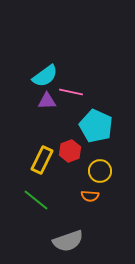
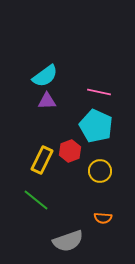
pink line: moved 28 px right
orange semicircle: moved 13 px right, 22 px down
